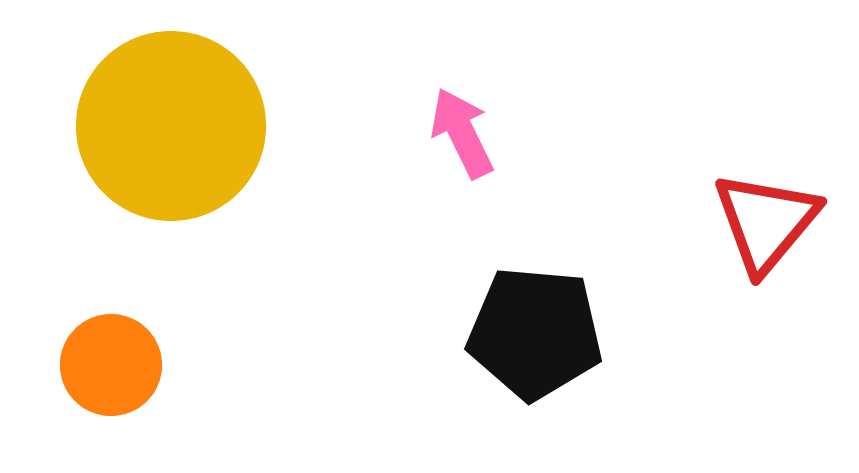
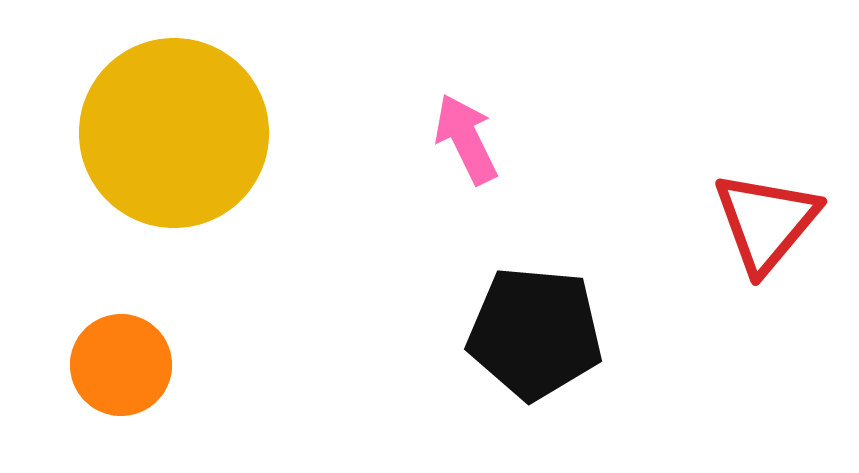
yellow circle: moved 3 px right, 7 px down
pink arrow: moved 4 px right, 6 px down
orange circle: moved 10 px right
